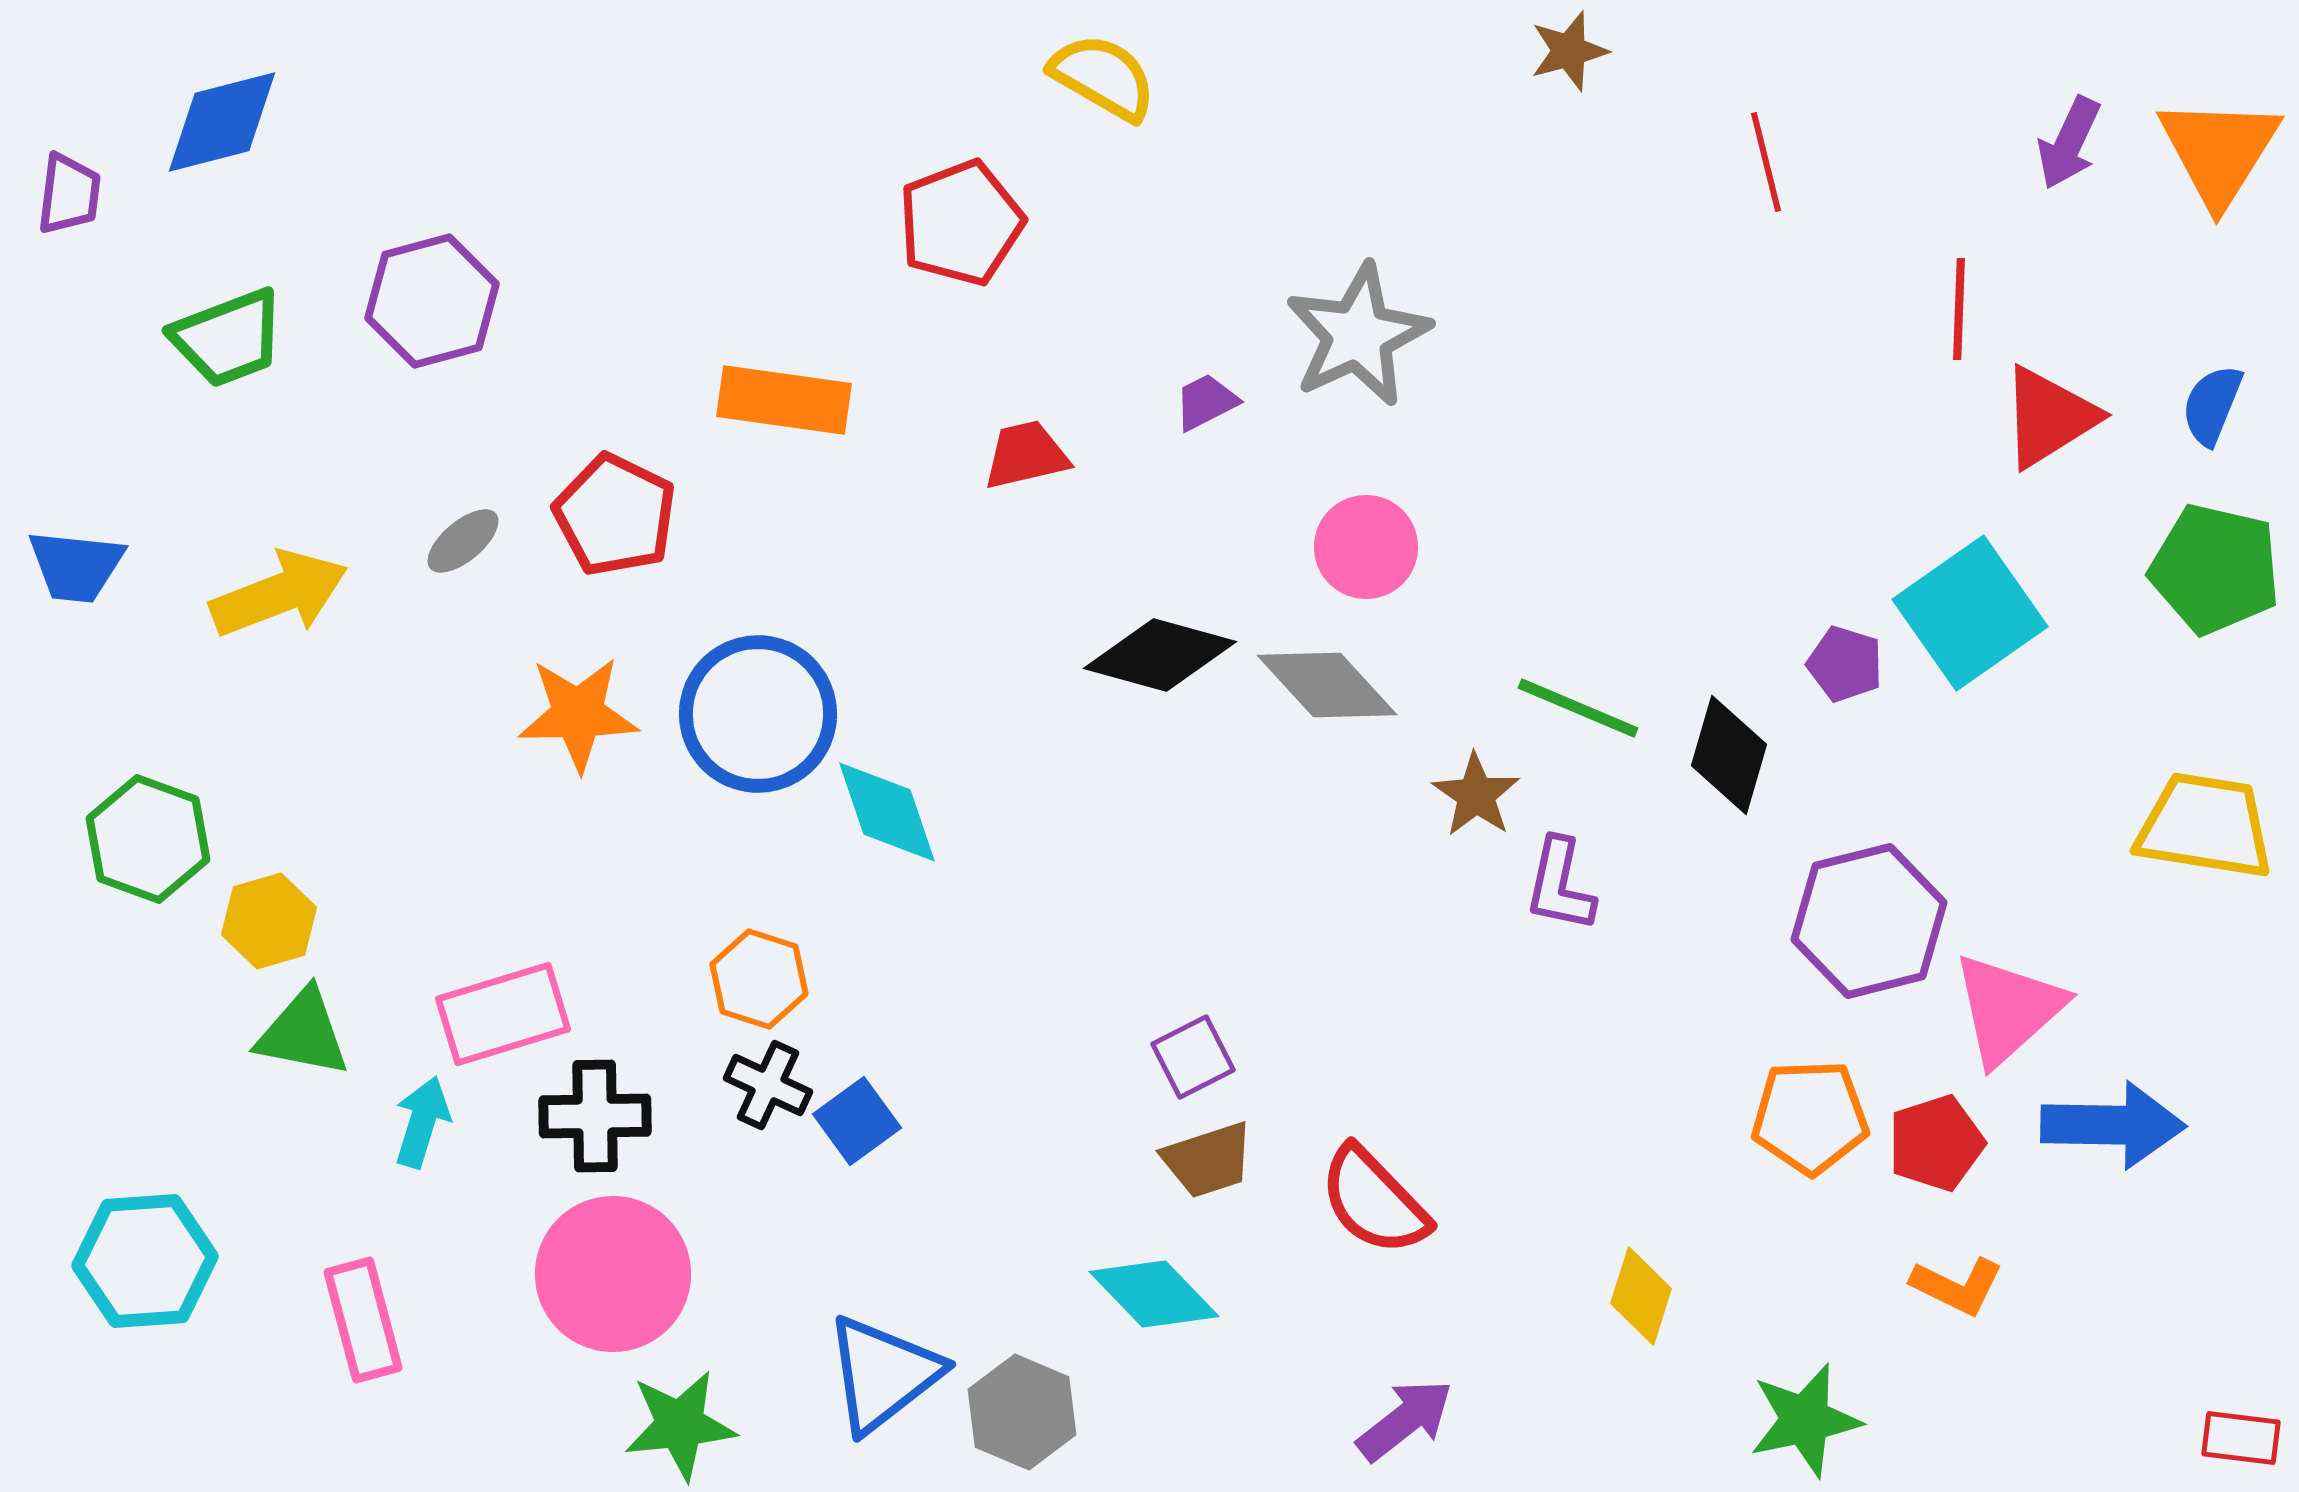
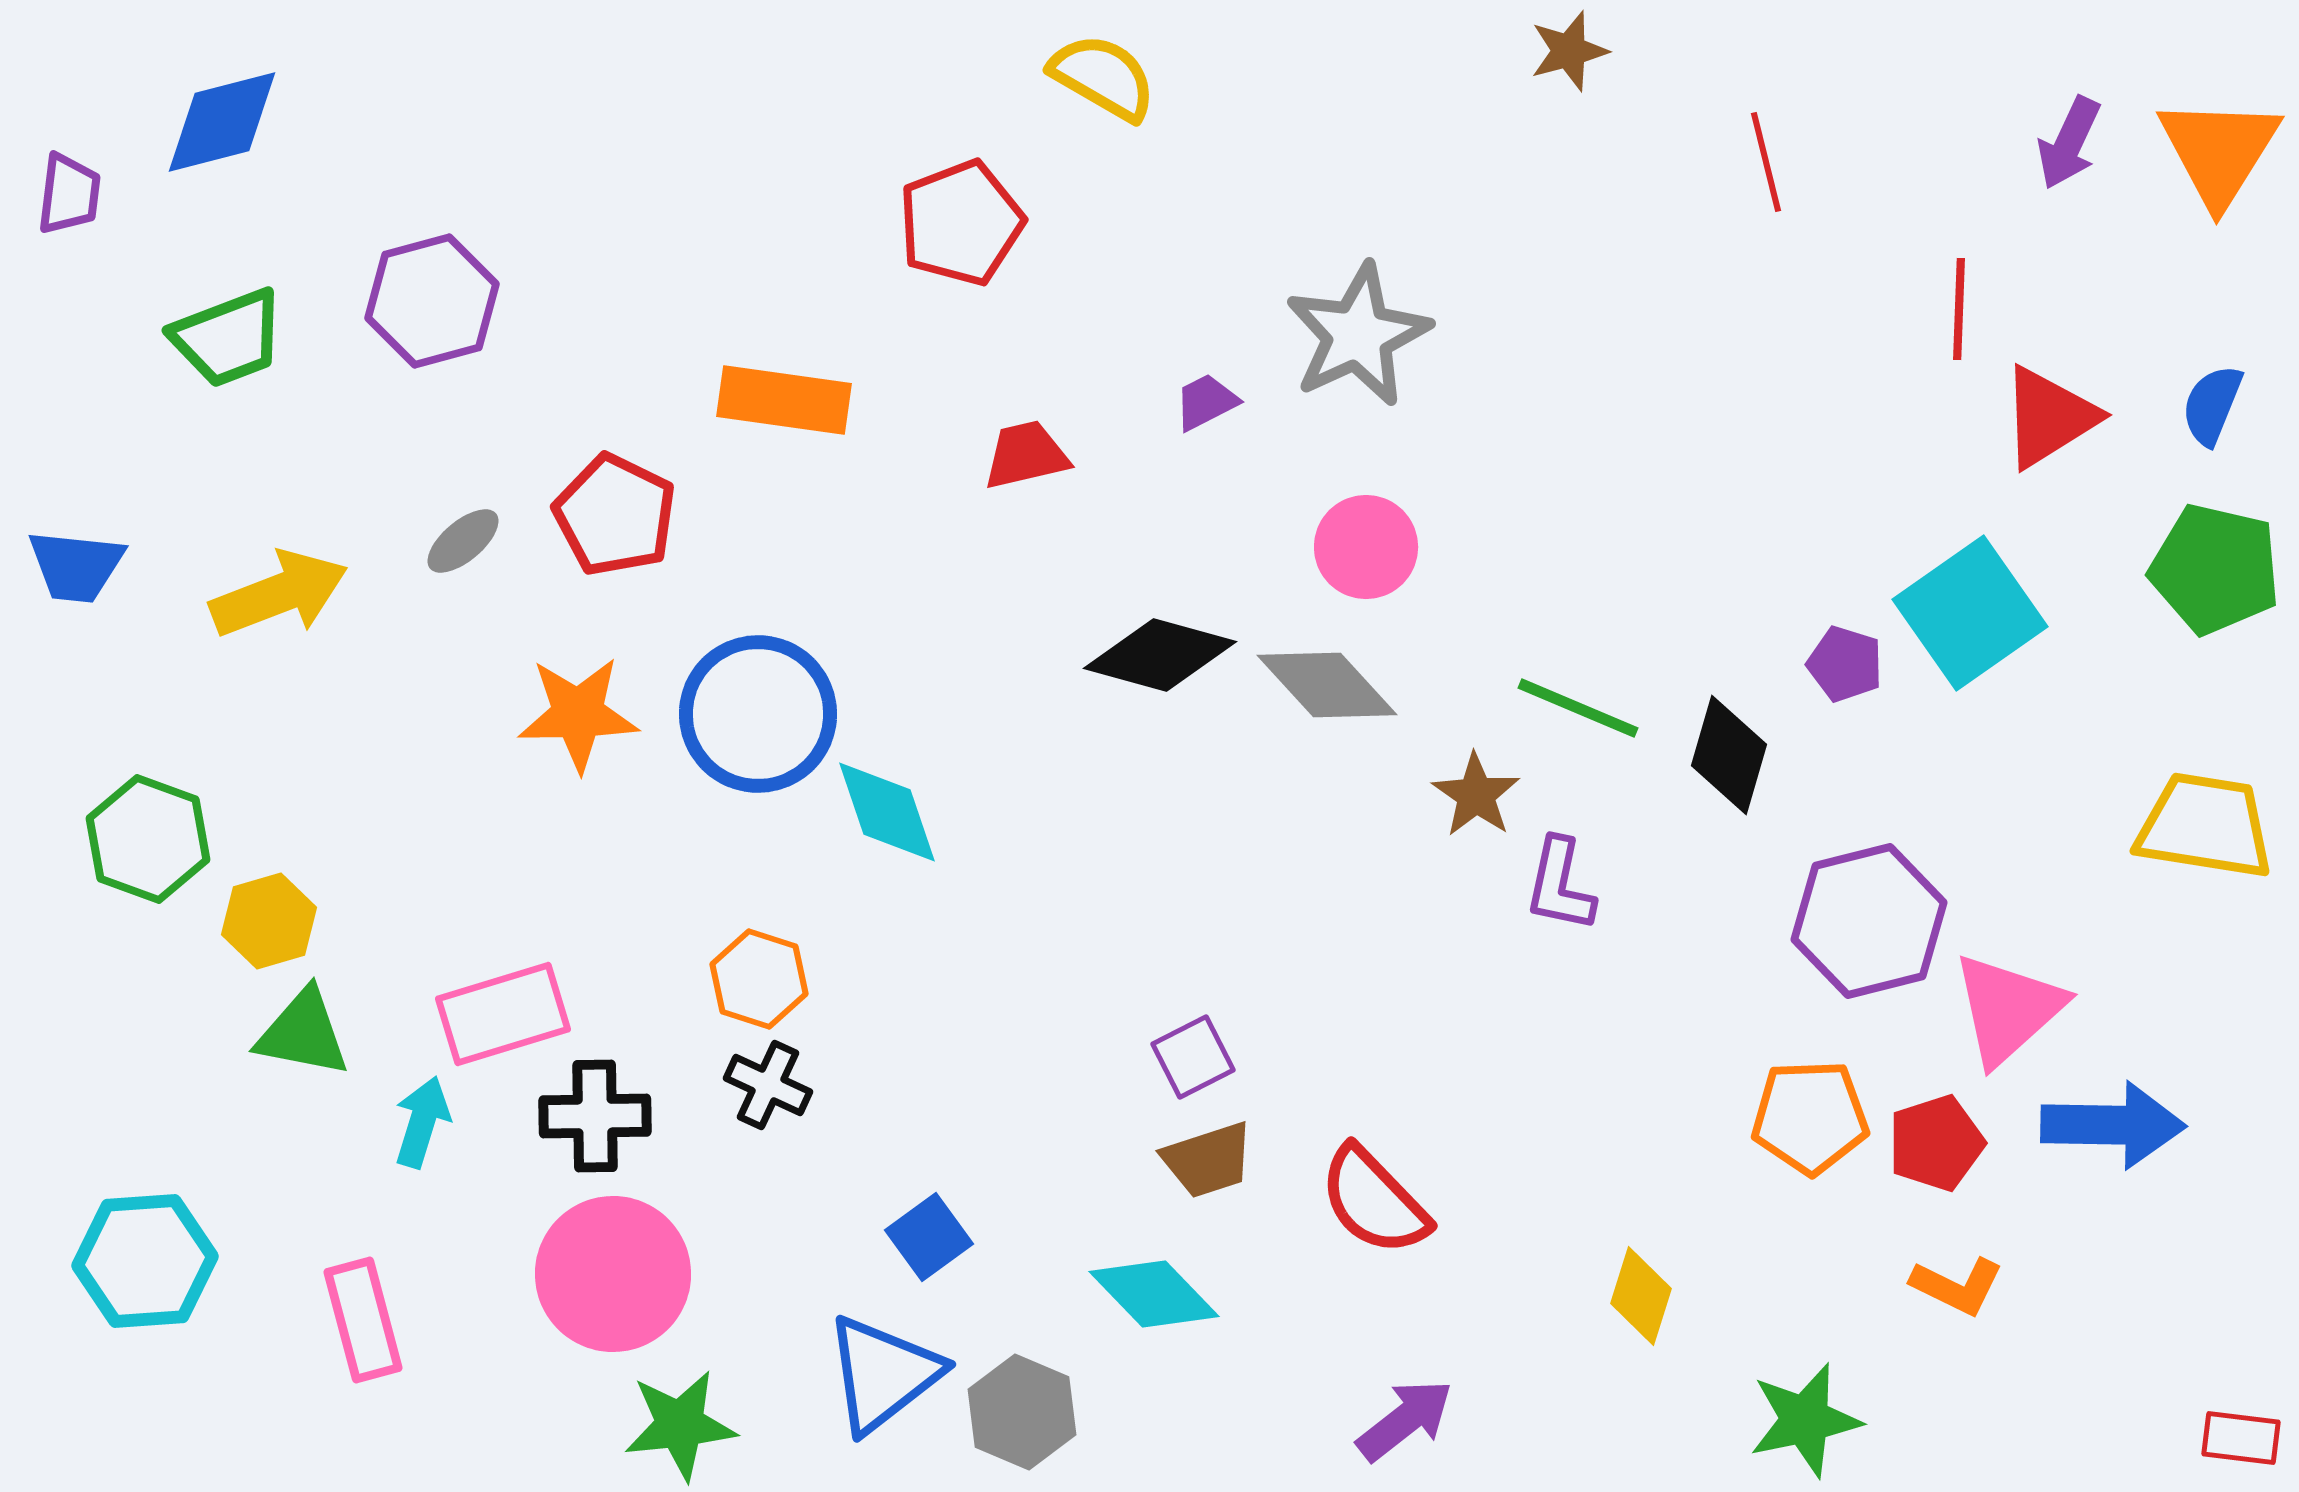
blue square at (857, 1121): moved 72 px right, 116 px down
